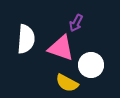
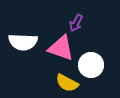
white semicircle: moved 3 px left, 3 px down; rotated 88 degrees clockwise
